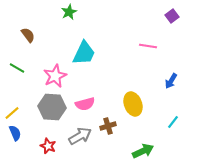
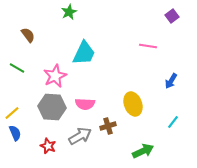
pink semicircle: rotated 18 degrees clockwise
